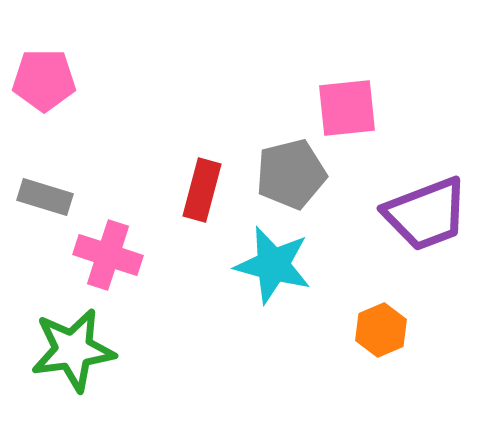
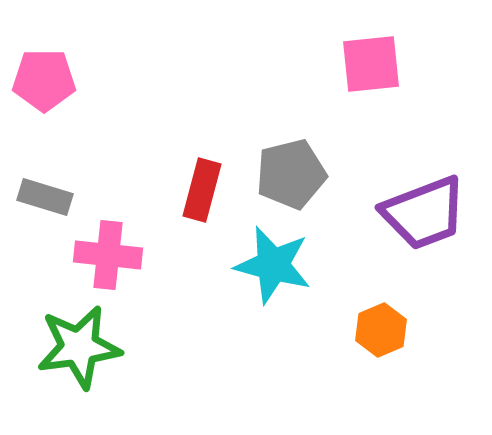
pink square: moved 24 px right, 44 px up
purple trapezoid: moved 2 px left, 1 px up
pink cross: rotated 12 degrees counterclockwise
green star: moved 6 px right, 3 px up
